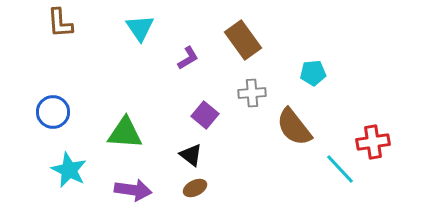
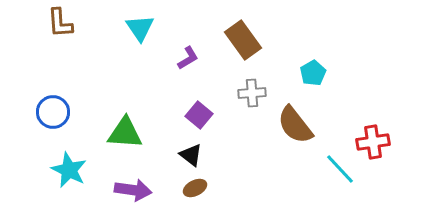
cyan pentagon: rotated 25 degrees counterclockwise
purple square: moved 6 px left
brown semicircle: moved 1 px right, 2 px up
